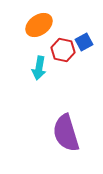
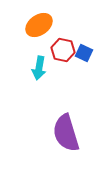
blue square: moved 11 px down; rotated 36 degrees counterclockwise
